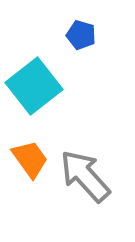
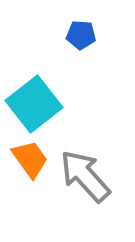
blue pentagon: rotated 12 degrees counterclockwise
cyan square: moved 18 px down
